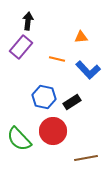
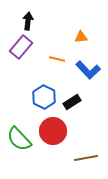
blue hexagon: rotated 15 degrees clockwise
